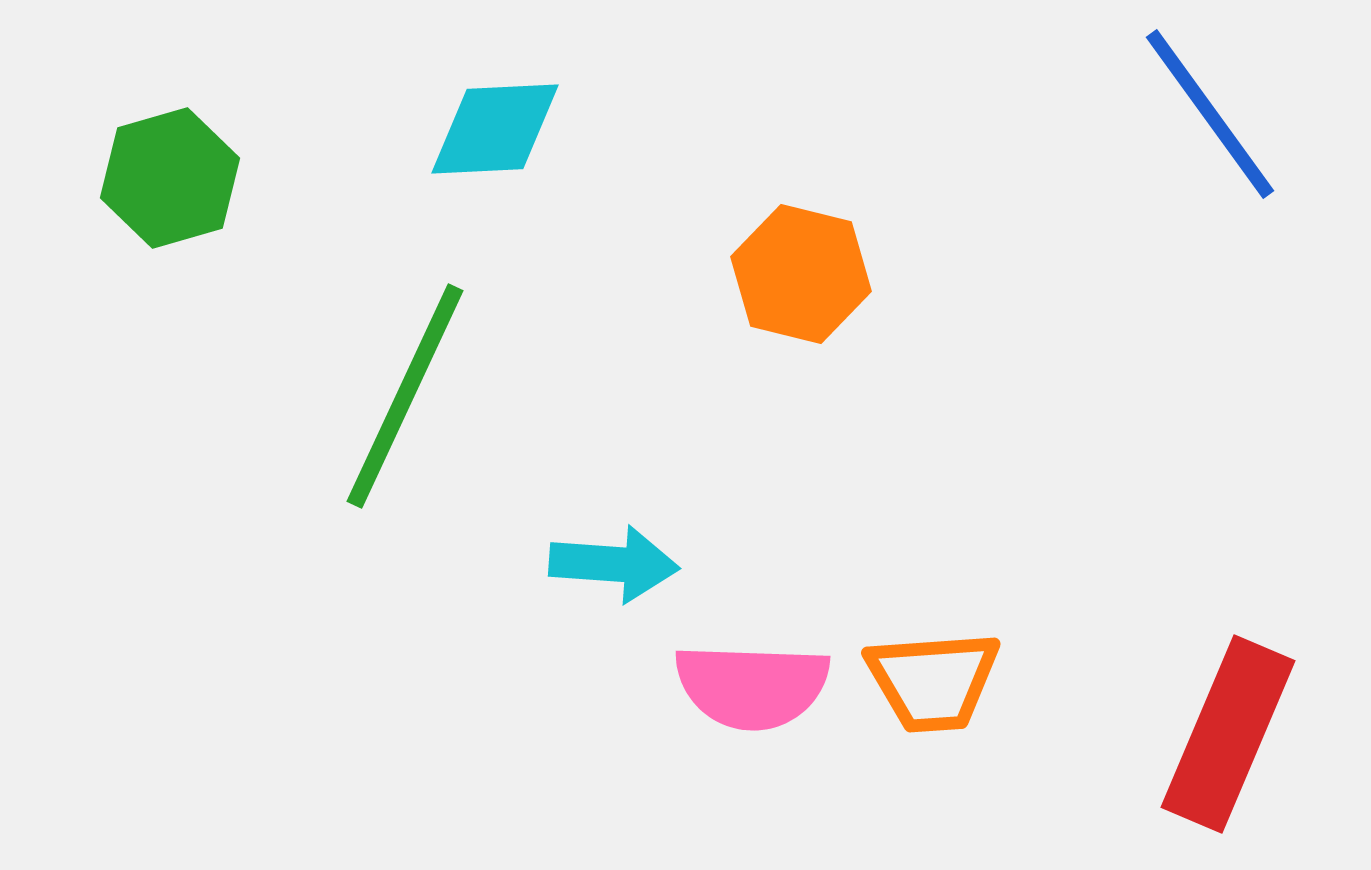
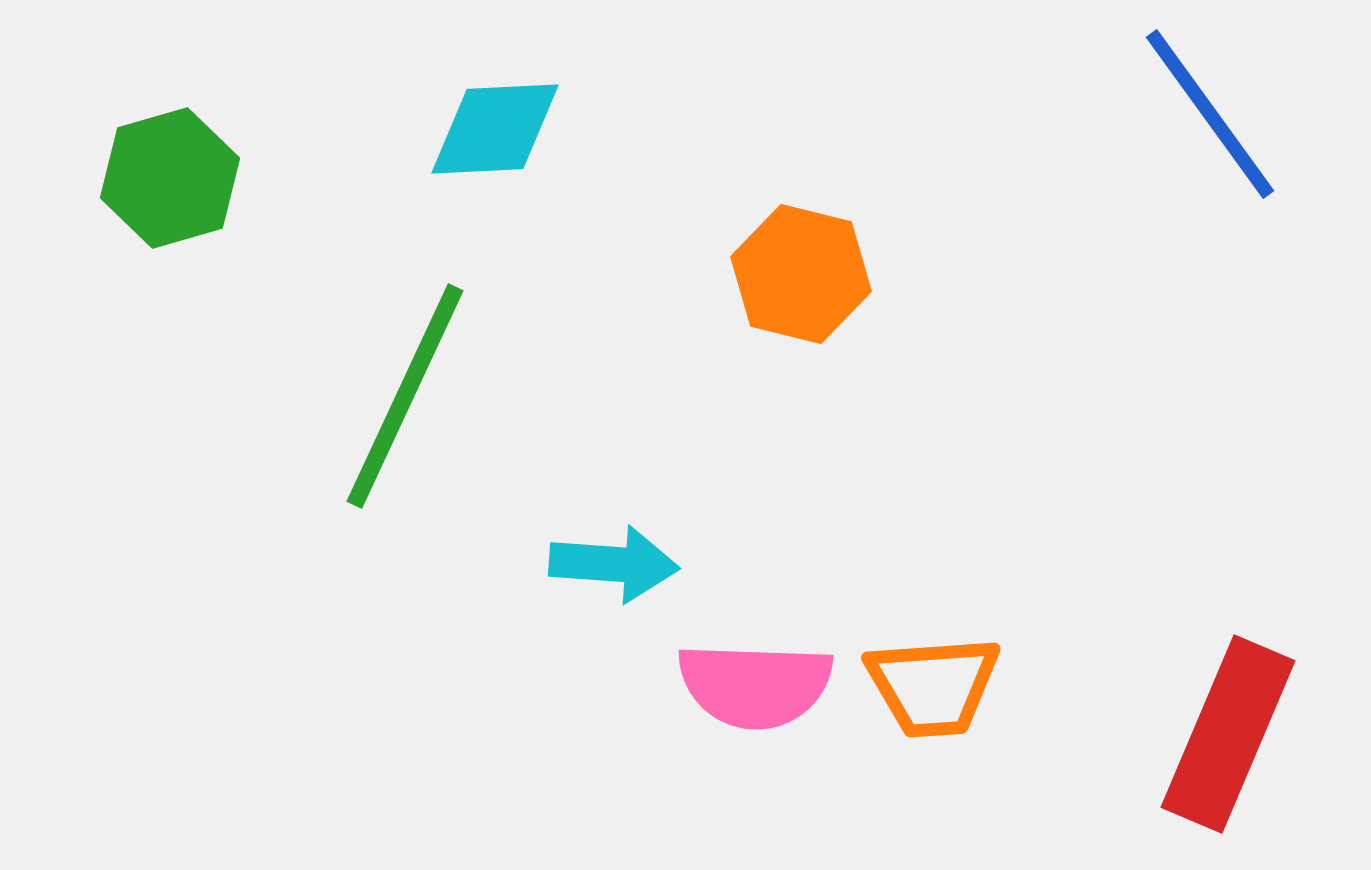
orange trapezoid: moved 5 px down
pink semicircle: moved 3 px right, 1 px up
